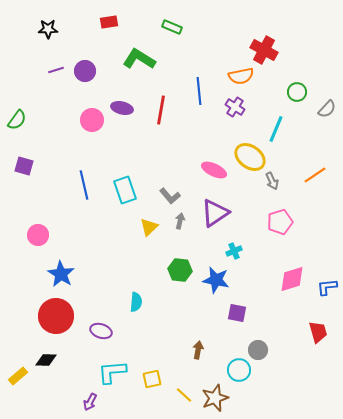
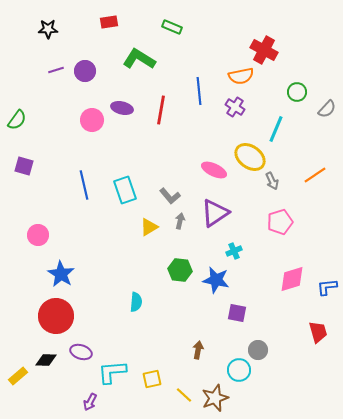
yellow triangle at (149, 227): rotated 12 degrees clockwise
purple ellipse at (101, 331): moved 20 px left, 21 px down
